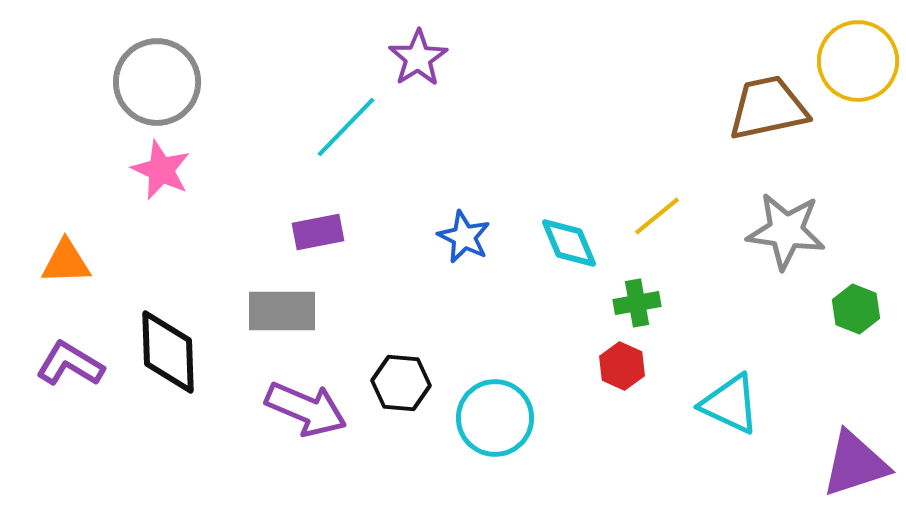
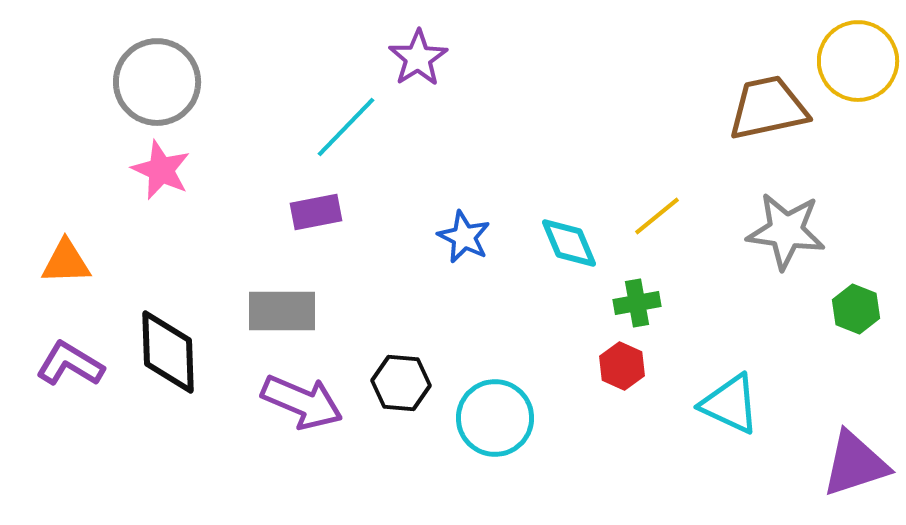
purple rectangle: moved 2 px left, 20 px up
purple arrow: moved 4 px left, 7 px up
